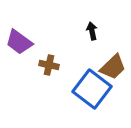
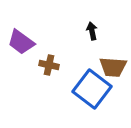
purple trapezoid: moved 2 px right
brown trapezoid: rotated 48 degrees clockwise
